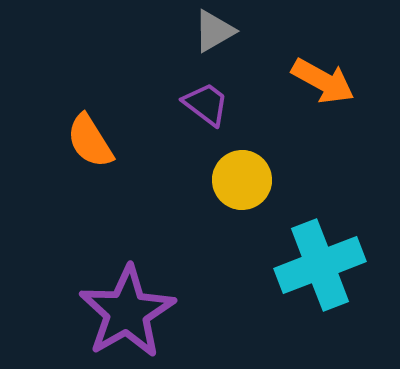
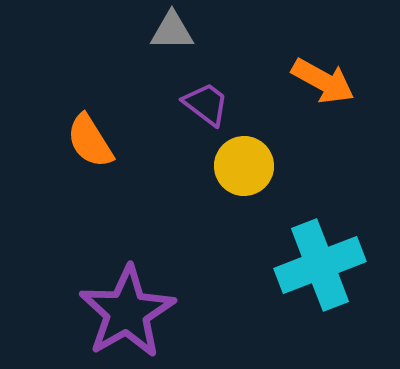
gray triangle: moved 42 px left; rotated 30 degrees clockwise
yellow circle: moved 2 px right, 14 px up
